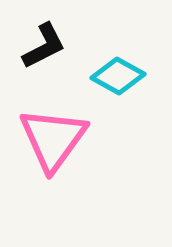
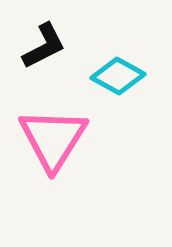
pink triangle: rotated 4 degrees counterclockwise
